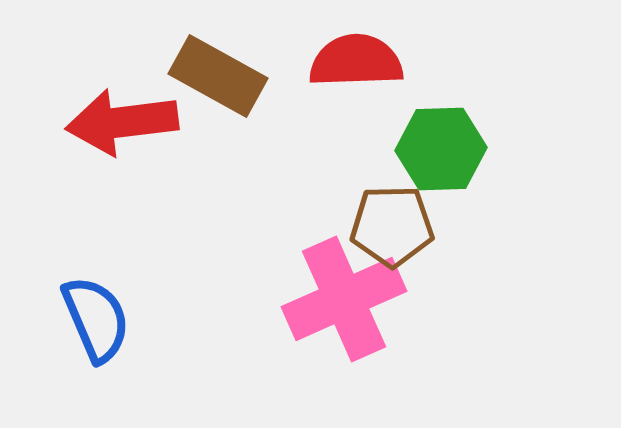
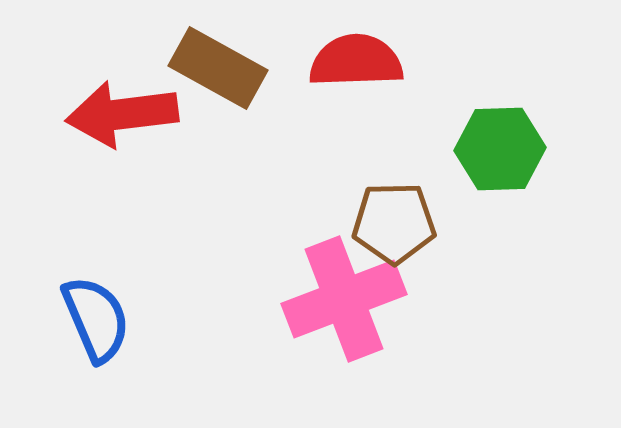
brown rectangle: moved 8 px up
red arrow: moved 8 px up
green hexagon: moved 59 px right
brown pentagon: moved 2 px right, 3 px up
pink cross: rotated 3 degrees clockwise
